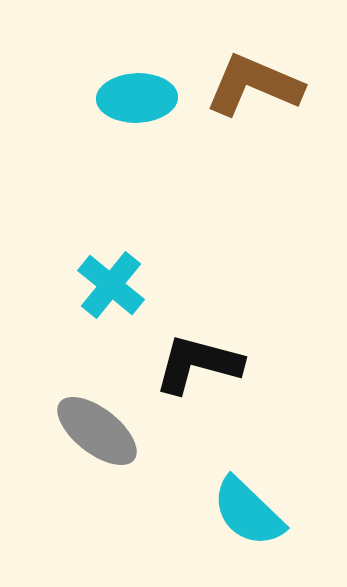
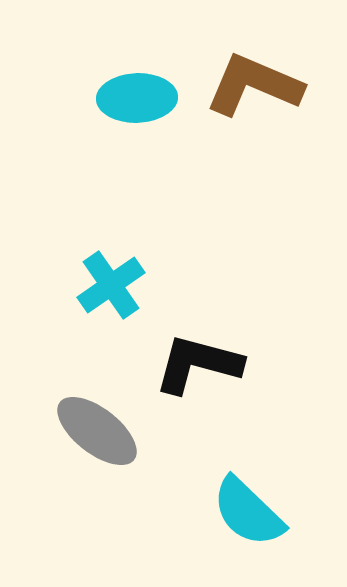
cyan cross: rotated 16 degrees clockwise
